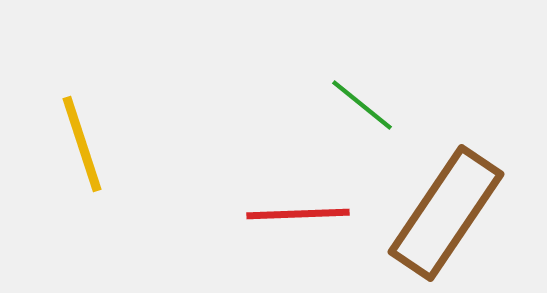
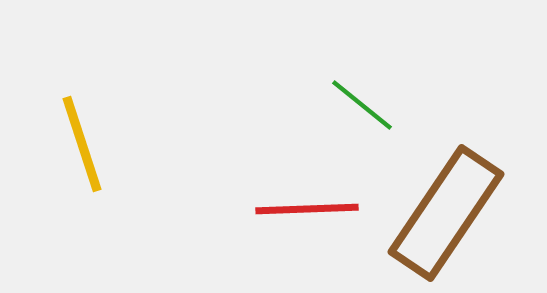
red line: moved 9 px right, 5 px up
